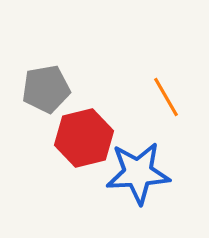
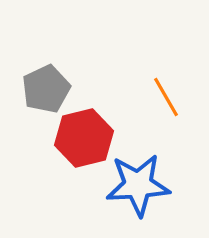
gray pentagon: rotated 15 degrees counterclockwise
blue star: moved 12 px down
